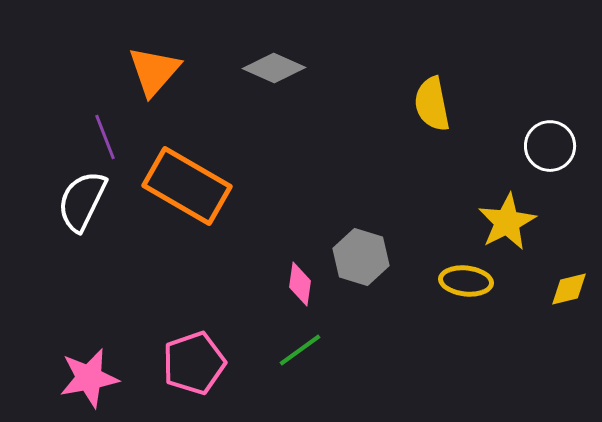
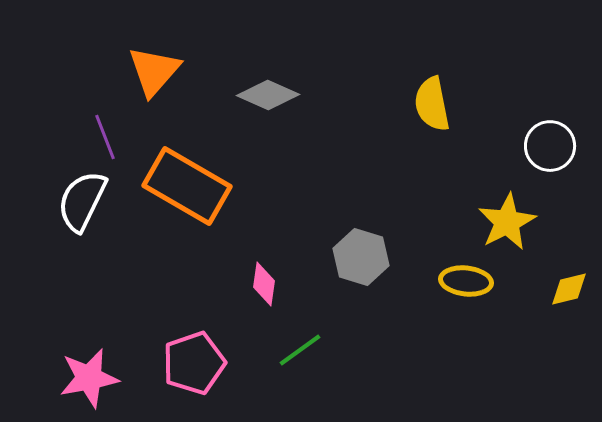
gray diamond: moved 6 px left, 27 px down
pink diamond: moved 36 px left
